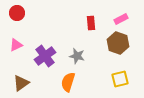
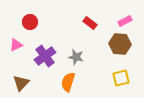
red circle: moved 13 px right, 9 px down
pink rectangle: moved 4 px right, 2 px down
red rectangle: moved 1 px left; rotated 48 degrees counterclockwise
brown hexagon: moved 2 px right, 1 px down; rotated 15 degrees counterclockwise
gray star: moved 1 px left, 1 px down
yellow square: moved 1 px right, 1 px up
brown triangle: rotated 12 degrees counterclockwise
